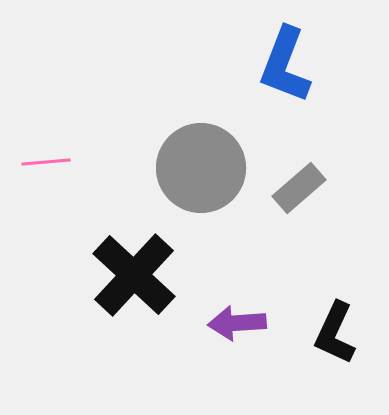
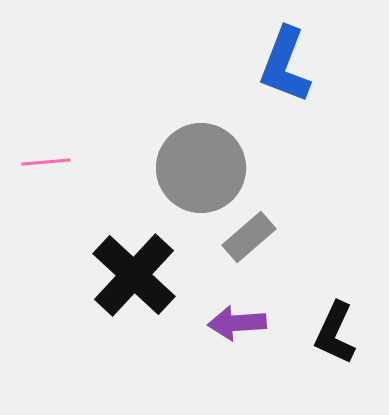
gray rectangle: moved 50 px left, 49 px down
